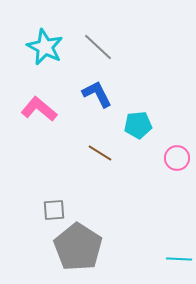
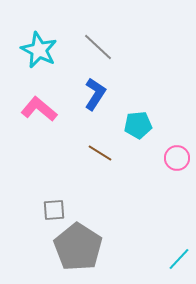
cyan star: moved 6 px left, 3 px down
blue L-shape: moved 2 px left; rotated 60 degrees clockwise
cyan line: rotated 50 degrees counterclockwise
